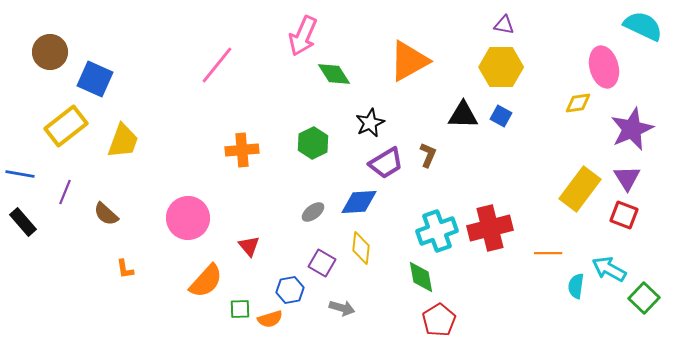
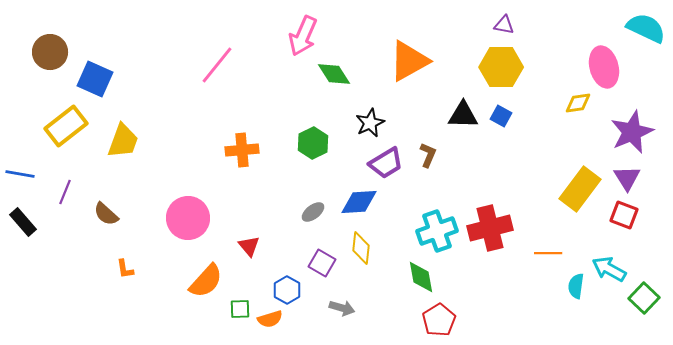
cyan semicircle at (643, 26): moved 3 px right, 2 px down
purple star at (632, 129): moved 3 px down
blue hexagon at (290, 290): moved 3 px left; rotated 20 degrees counterclockwise
